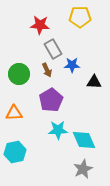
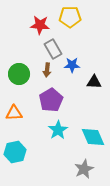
yellow pentagon: moved 10 px left
brown arrow: rotated 32 degrees clockwise
cyan star: rotated 30 degrees counterclockwise
cyan diamond: moved 9 px right, 3 px up
gray star: moved 1 px right
